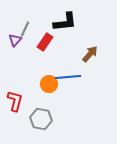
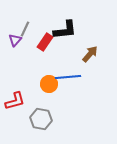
black L-shape: moved 8 px down
red L-shape: rotated 60 degrees clockwise
